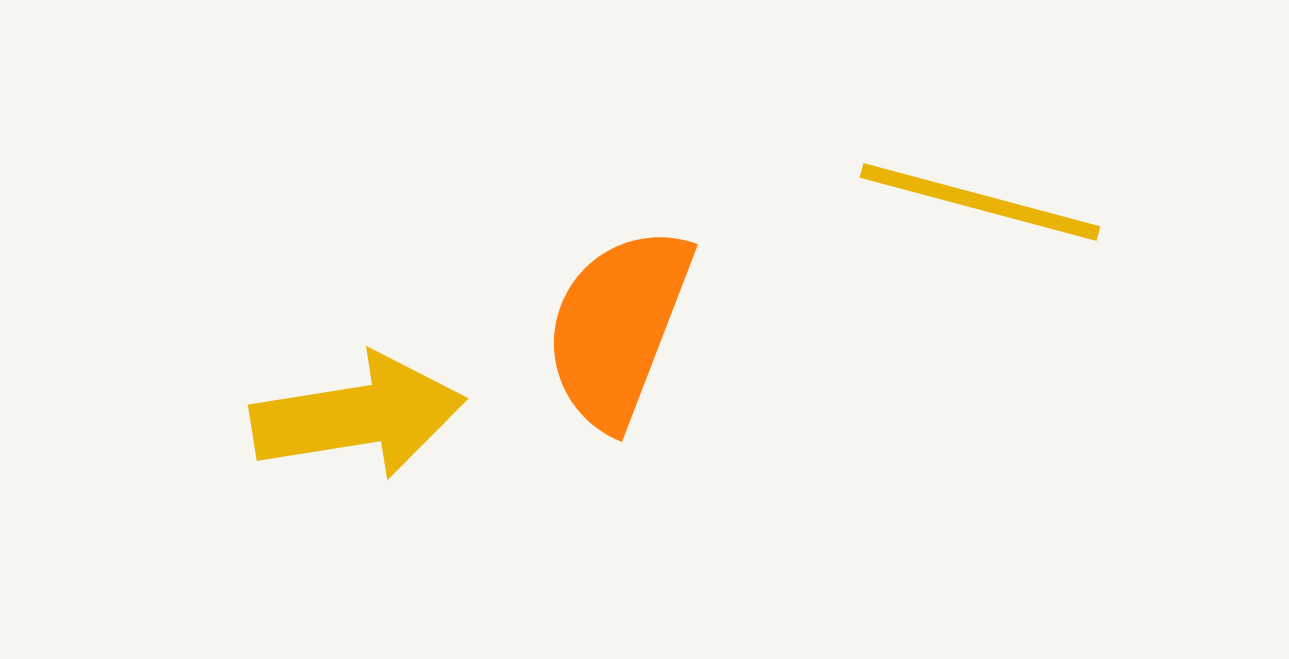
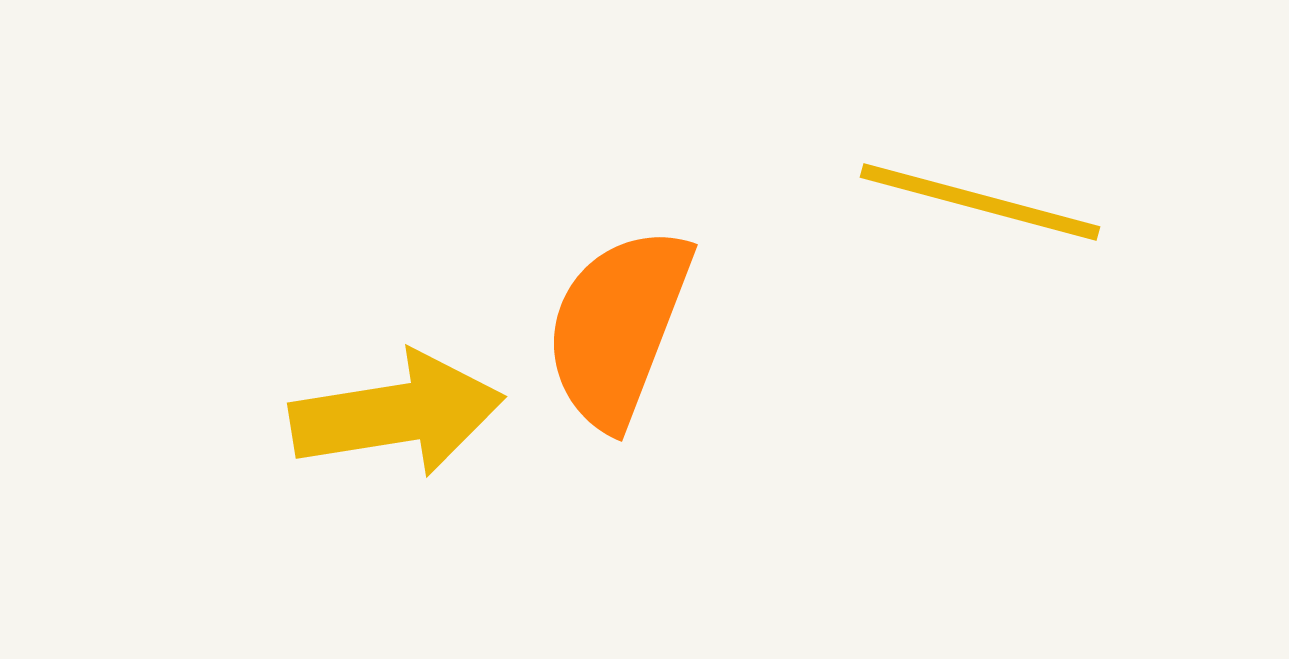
yellow arrow: moved 39 px right, 2 px up
